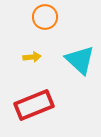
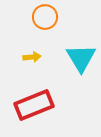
cyan triangle: moved 1 px right, 2 px up; rotated 16 degrees clockwise
